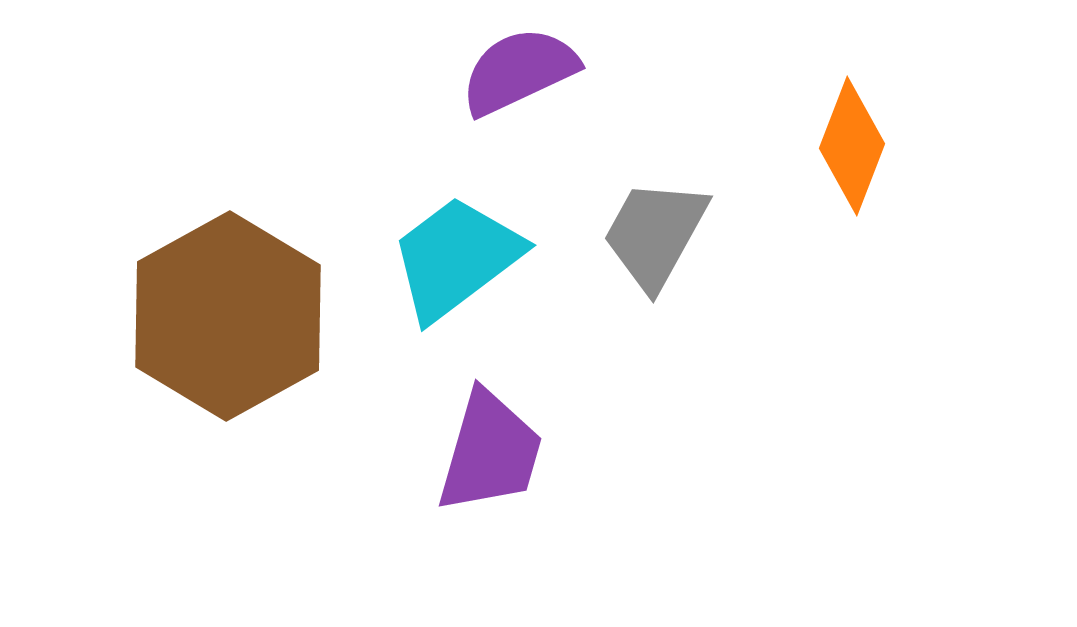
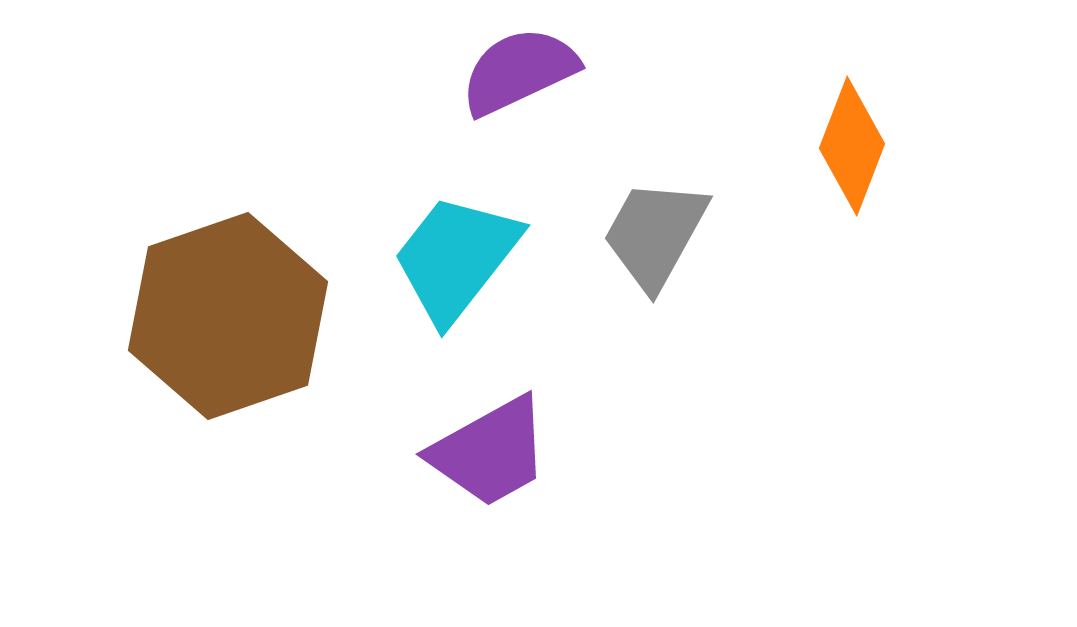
cyan trapezoid: rotated 15 degrees counterclockwise
brown hexagon: rotated 10 degrees clockwise
purple trapezoid: rotated 45 degrees clockwise
